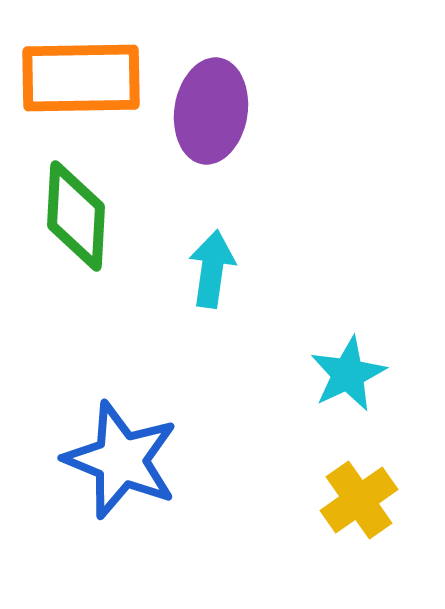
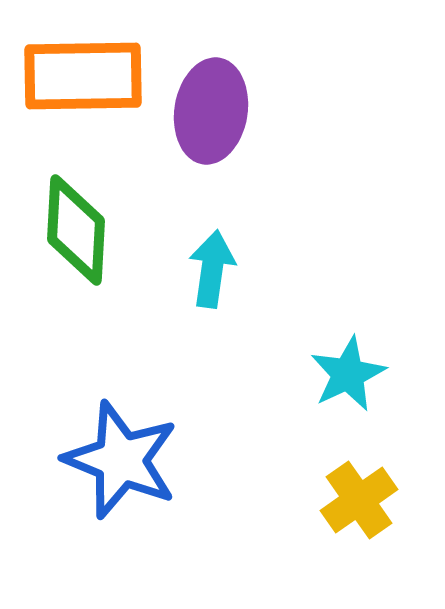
orange rectangle: moved 2 px right, 2 px up
green diamond: moved 14 px down
